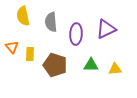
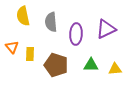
brown pentagon: moved 1 px right
